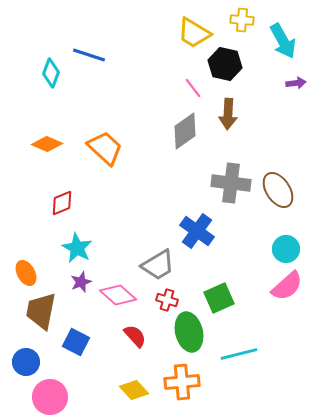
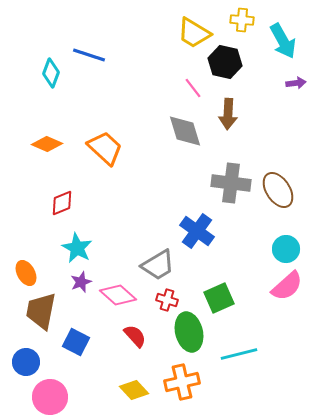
black hexagon: moved 2 px up
gray diamond: rotated 72 degrees counterclockwise
orange cross: rotated 8 degrees counterclockwise
